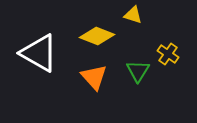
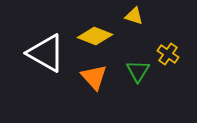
yellow triangle: moved 1 px right, 1 px down
yellow diamond: moved 2 px left
white triangle: moved 7 px right
